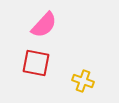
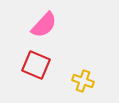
red square: moved 2 px down; rotated 12 degrees clockwise
